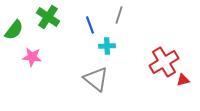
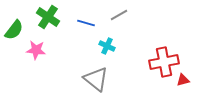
gray line: rotated 42 degrees clockwise
blue line: moved 4 px left, 2 px up; rotated 54 degrees counterclockwise
cyan cross: rotated 28 degrees clockwise
pink star: moved 4 px right, 7 px up
red cross: rotated 20 degrees clockwise
